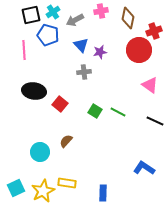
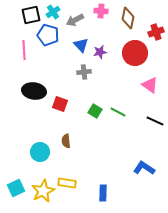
pink cross: rotated 16 degrees clockwise
red cross: moved 2 px right, 1 px down
red circle: moved 4 px left, 3 px down
red square: rotated 21 degrees counterclockwise
brown semicircle: rotated 48 degrees counterclockwise
